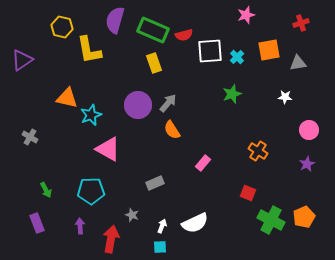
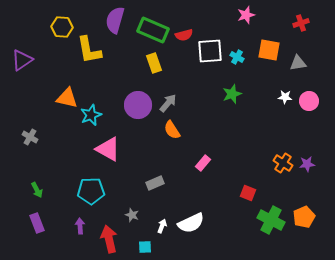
yellow hexagon: rotated 10 degrees counterclockwise
orange square: rotated 20 degrees clockwise
cyan cross: rotated 16 degrees counterclockwise
pink circle: moved 29 px up
orange cross: moved 25 px right, 12 px down
purple star: rotated 21 degrees clockwise
green arrow: moved 9 px left
white semicircle: moved 4 px left
red arrow: moved 2 px left; rotated 24 degrees counterclockwise
cyan square: moved 15 px left
